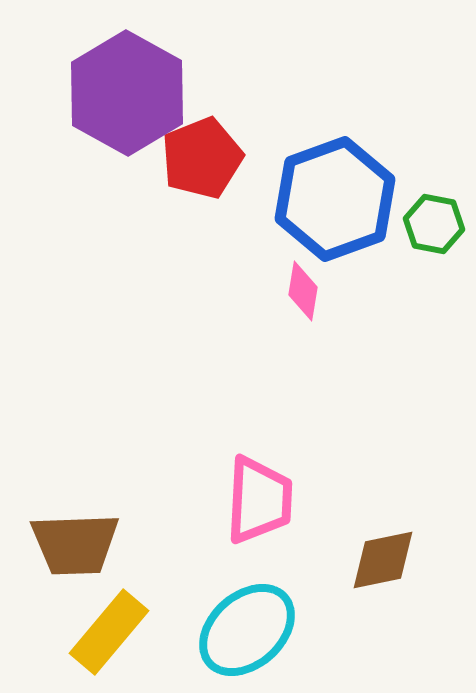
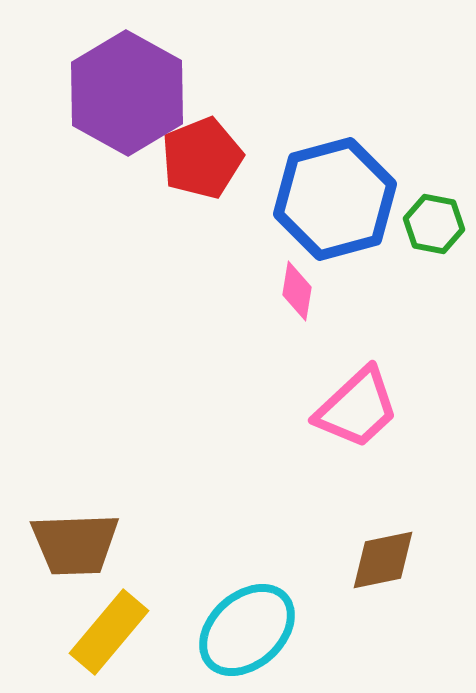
blue hexagon: rotated 5 degrees clockwise
pink diamond: moved 6 px left
pink trapezoid: moved 98 px right, 92 px up; rotated 44 degrees clockwise
